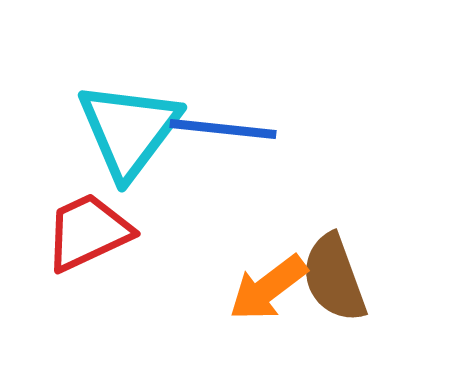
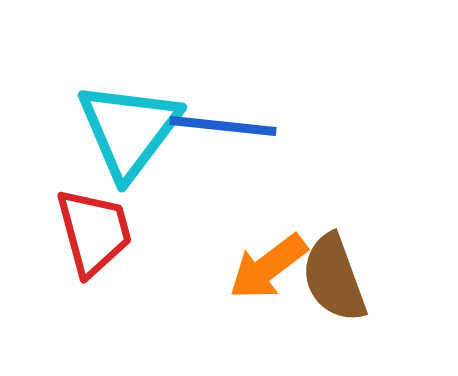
blue line: moved 3 px up
red trapezoid: moved 6 px right; rotated 100 degrees clockwise
orange arrow: moved 21 px up
